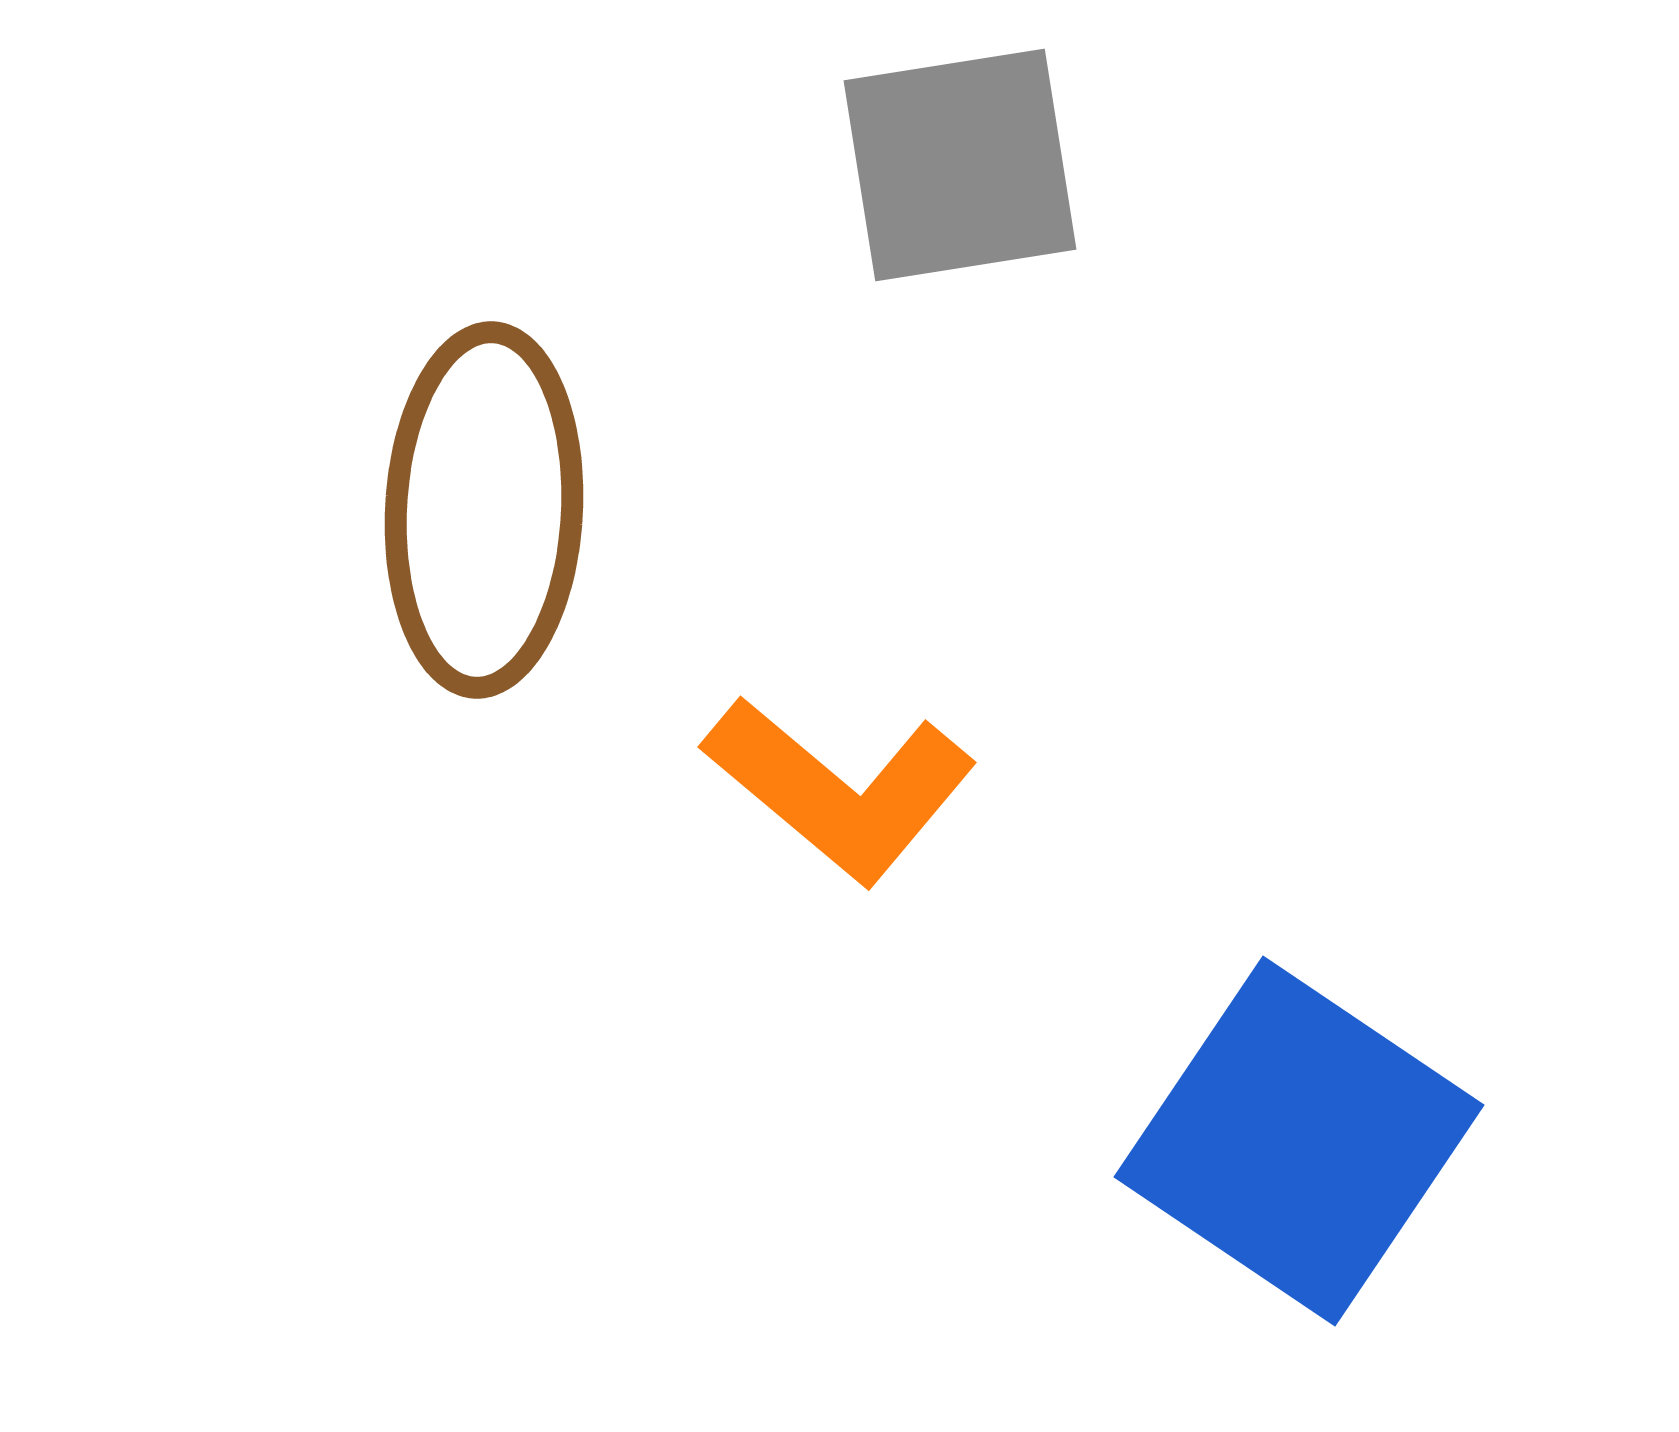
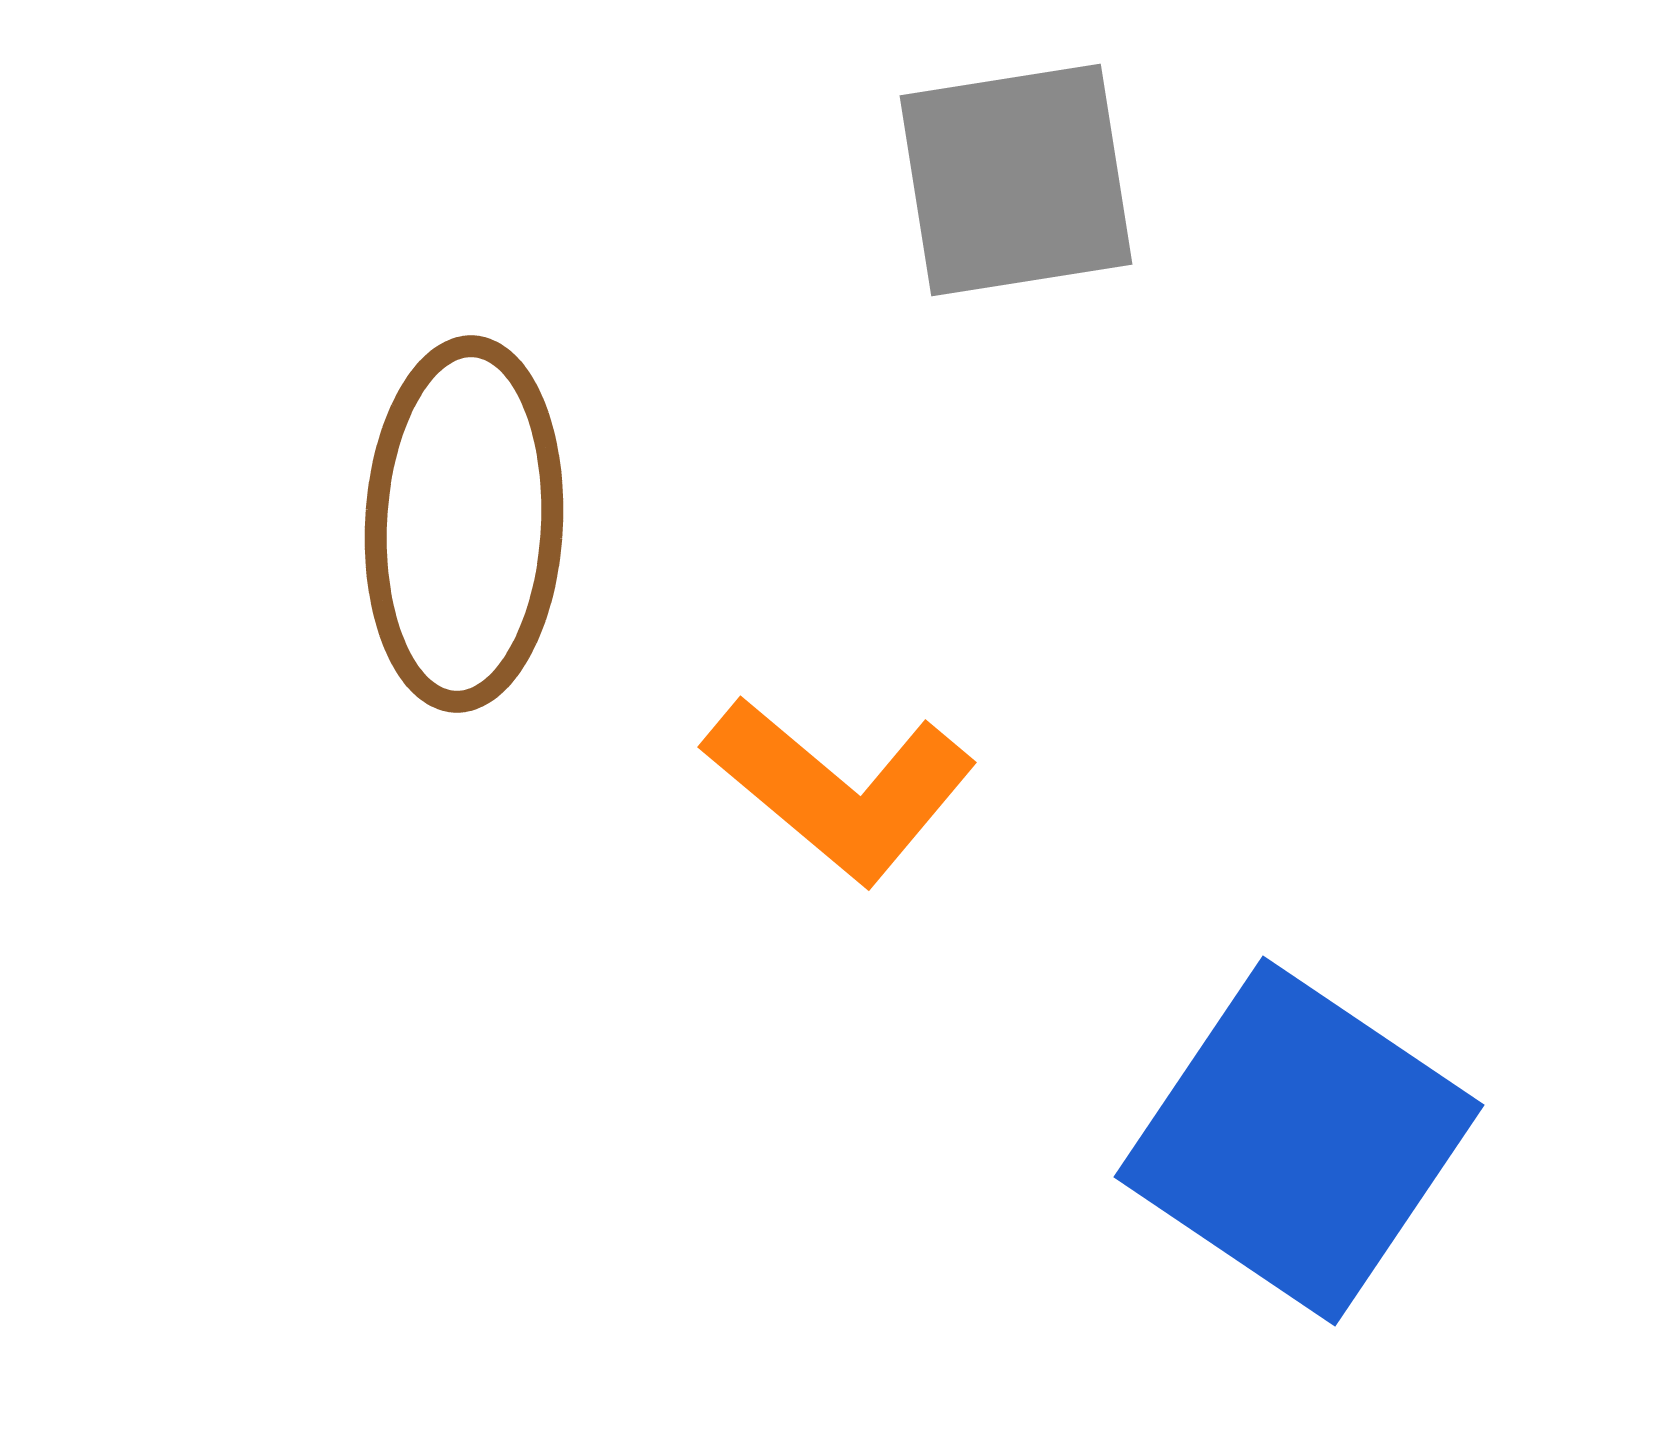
gray square: moved 56 px right, 15 px down
brown ellipse: moved 20 px left, 14 px down
